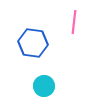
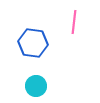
cyan circle: moved 8 px left
